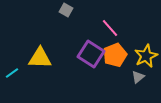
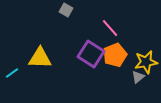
yellow star: moved 6 px down; rotated 15 degrees clockwise
